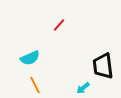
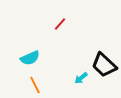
red line: moved 1 px right, 1 px up
black trapezoid: moved 1 px right, 1 px up; rotated 40 degrees counterclockwise
cyan arrow: moved 2 px left, 10 px up
